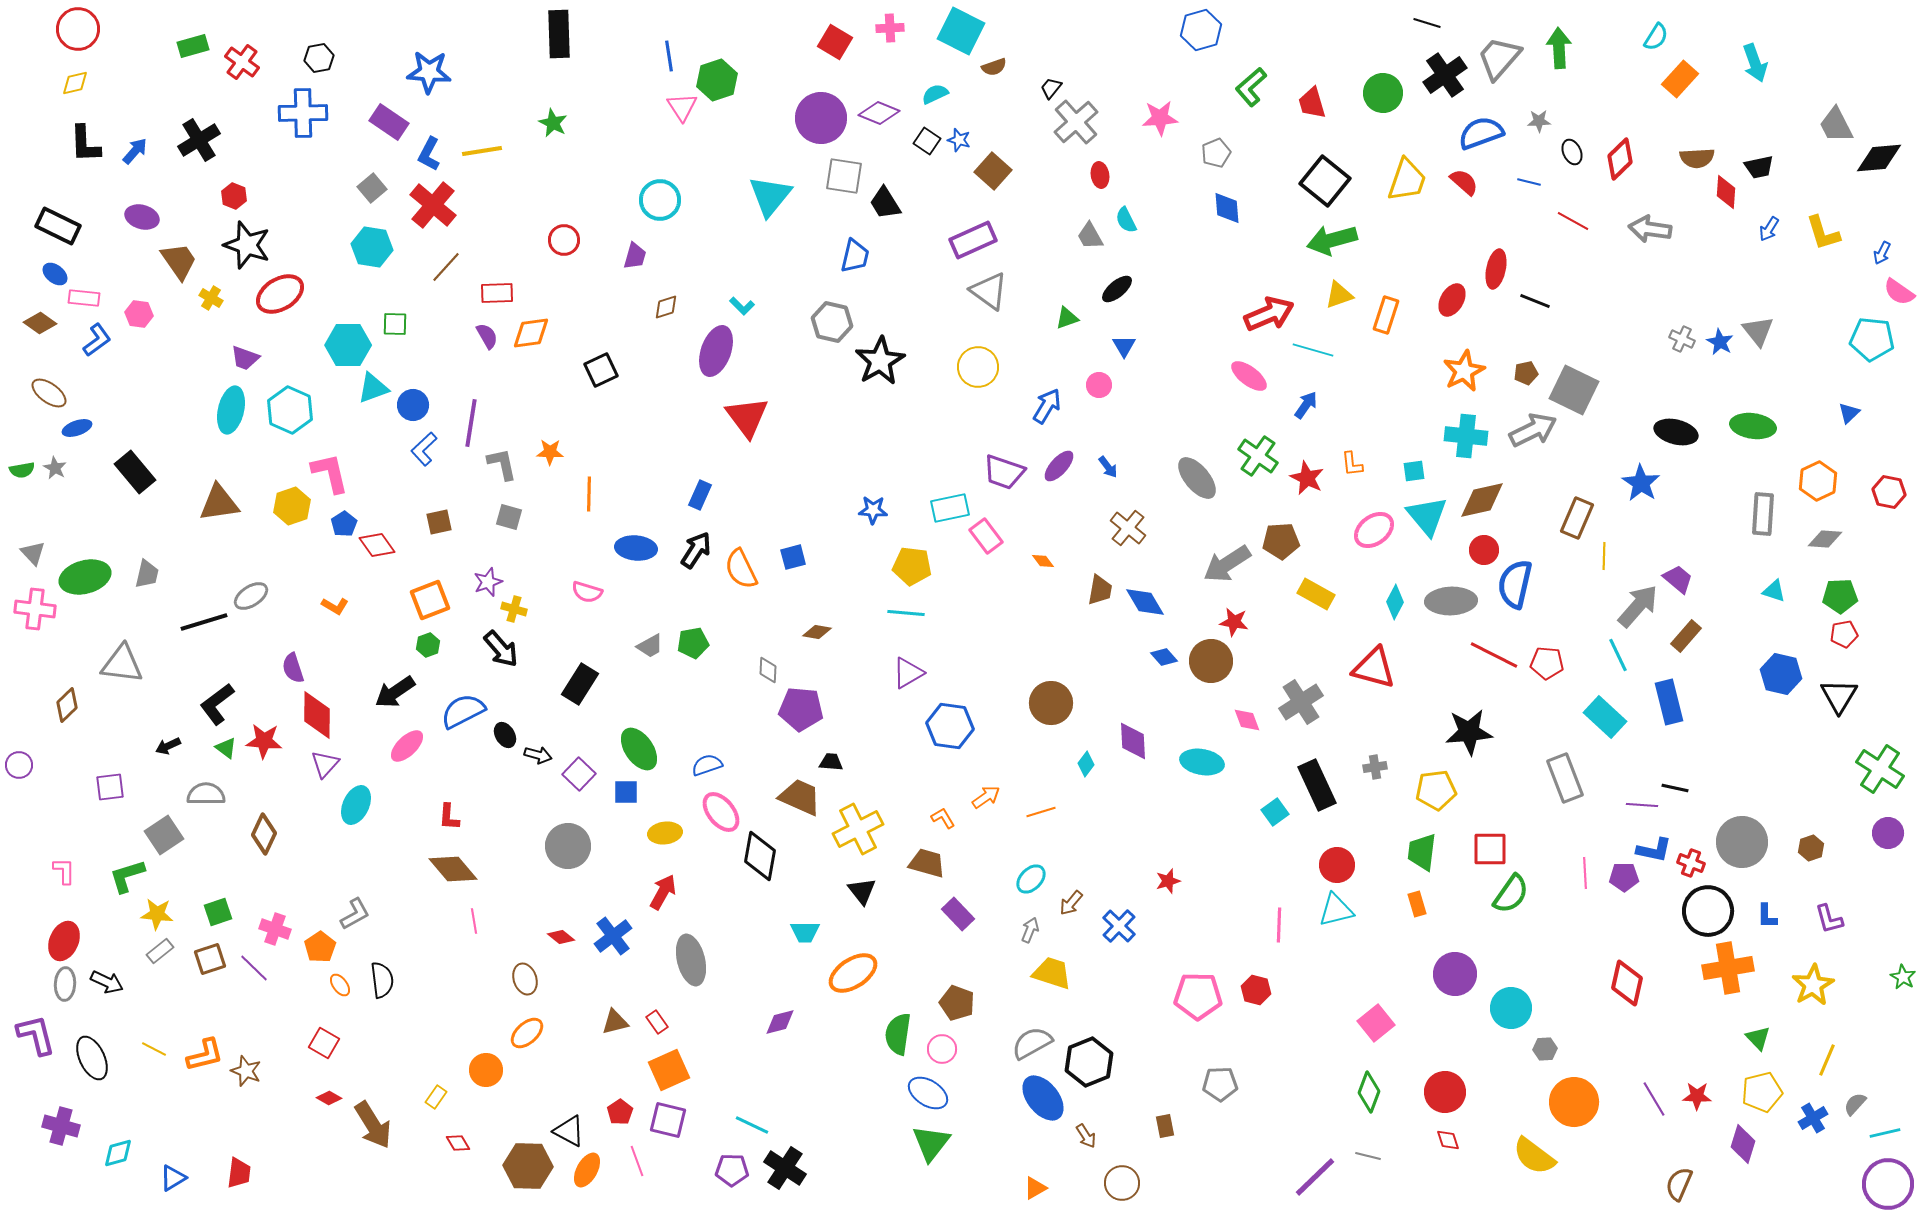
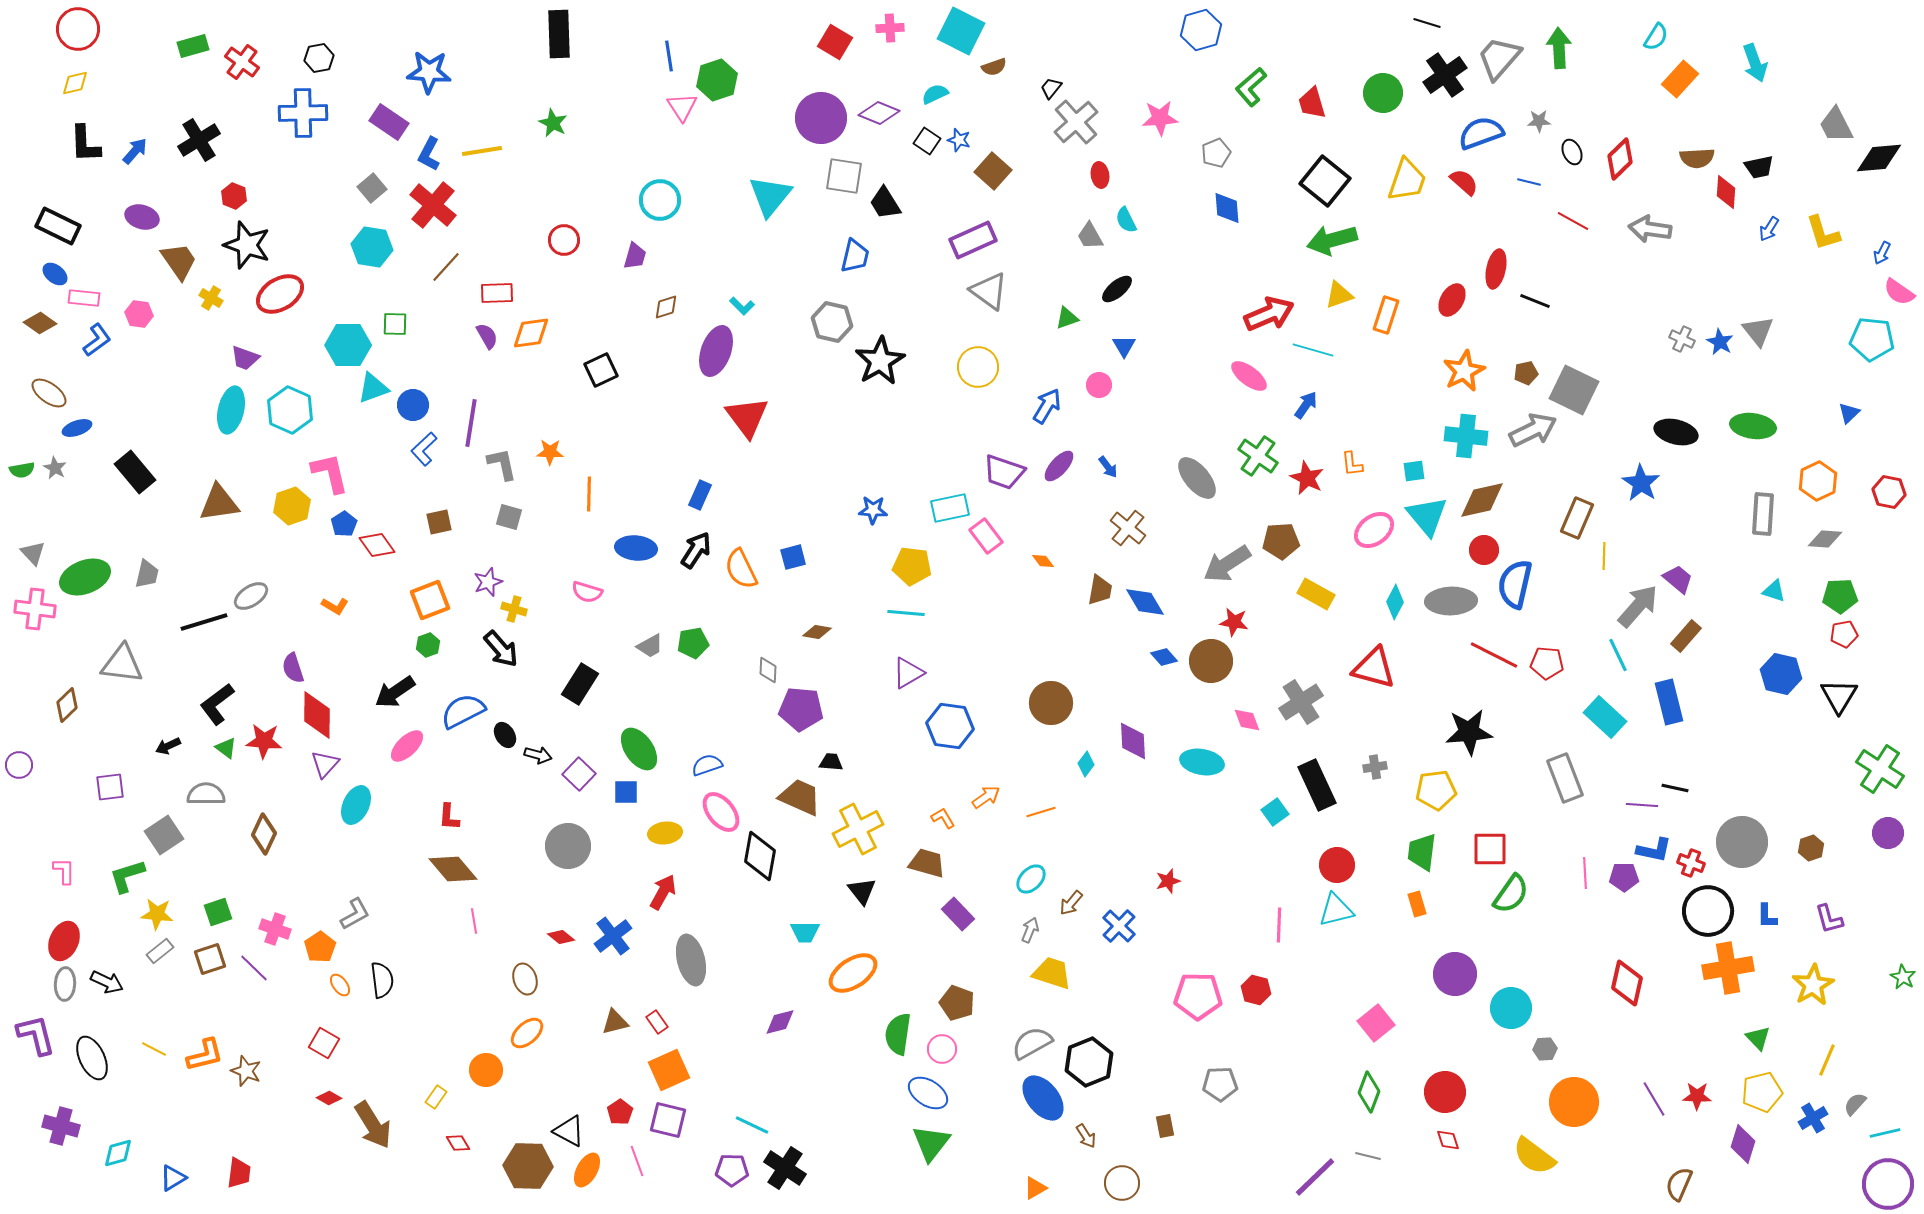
green ellipse at (85, 577): rotated 6 degrees counterclockwise
